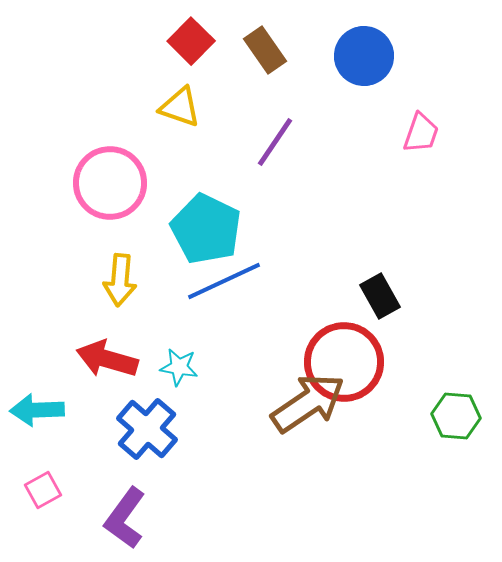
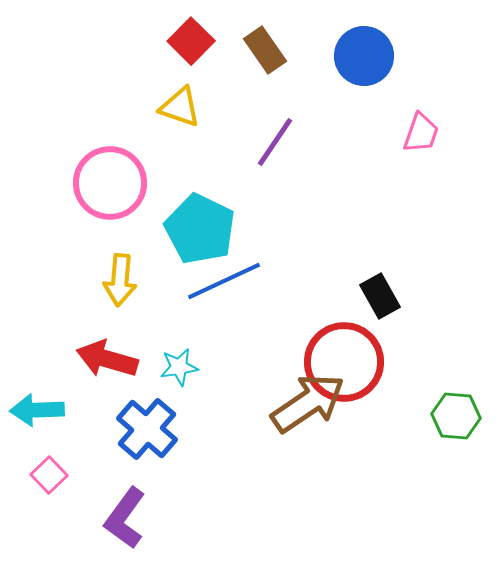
cyan pentagon: moved 6 px left
cyan star: rotated 18 degrees counterclockwise
pink square: moved 6 px right, 15 px up; rotated 15 degrees counterclockwise
